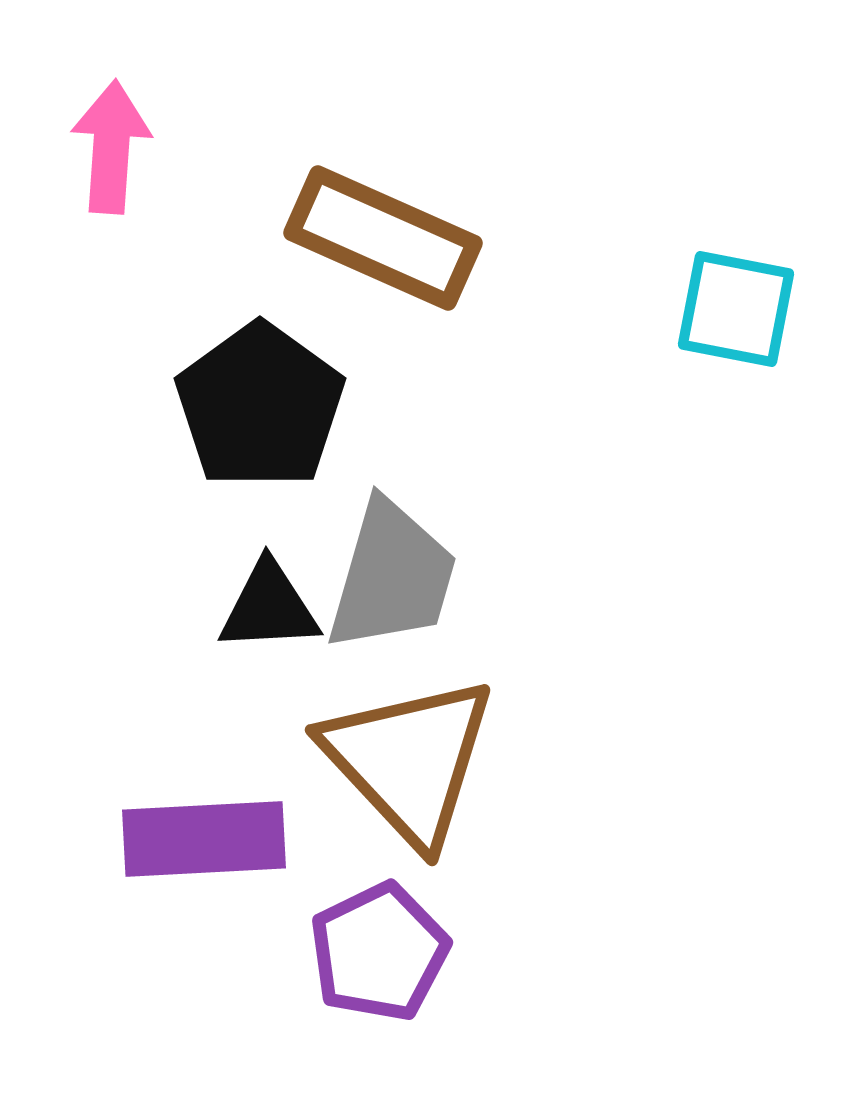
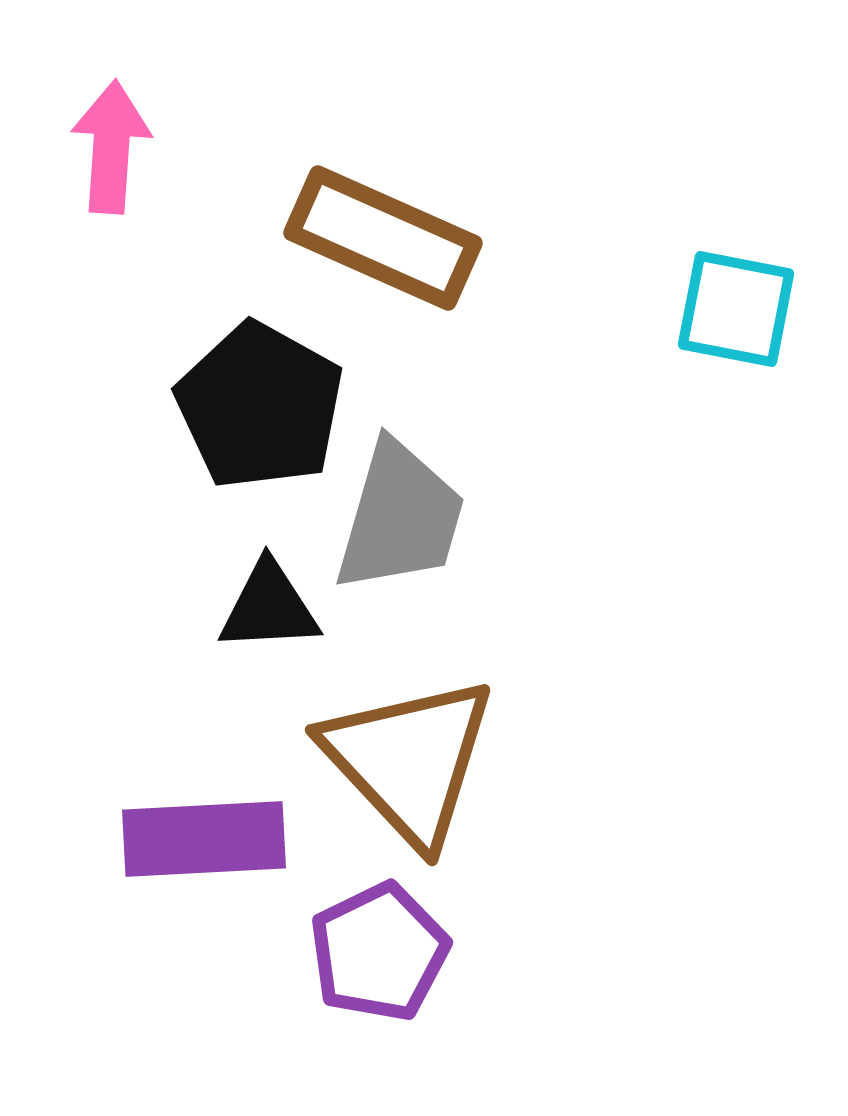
black pentagon: rotated 7 degrees counterclockwise
gray trapezoid: moved 8 px right, 59 px up
